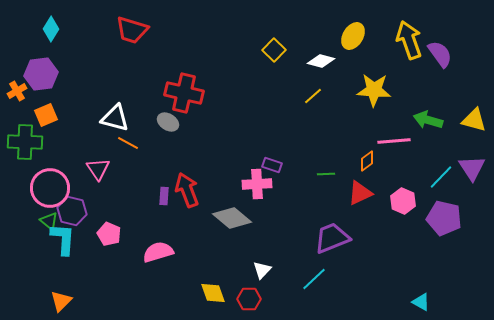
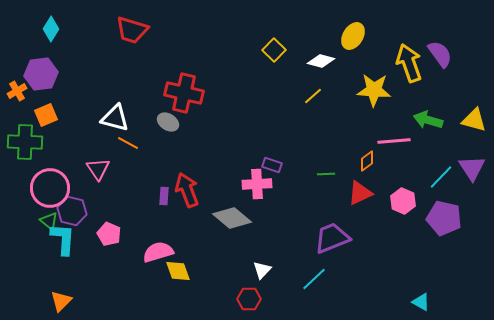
yellow arrow at (409, 40): moved 23 px down
yellow diamond at (213, 293): moved 35 px left, 22 px up
